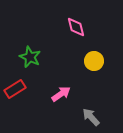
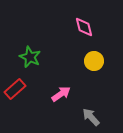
pink diamond: moved 8 px right
red rectangle: rotated 10 degrees counterclockwise
